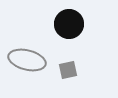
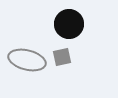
gray square: moved 6 px left, 13 px up
